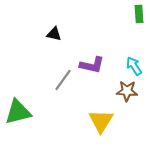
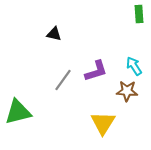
purple L-shape: moved 4 px right, 6 px down; rotated 30 degrees counterclockwise
yellow triangle: moved 2 px right, 2 px down
